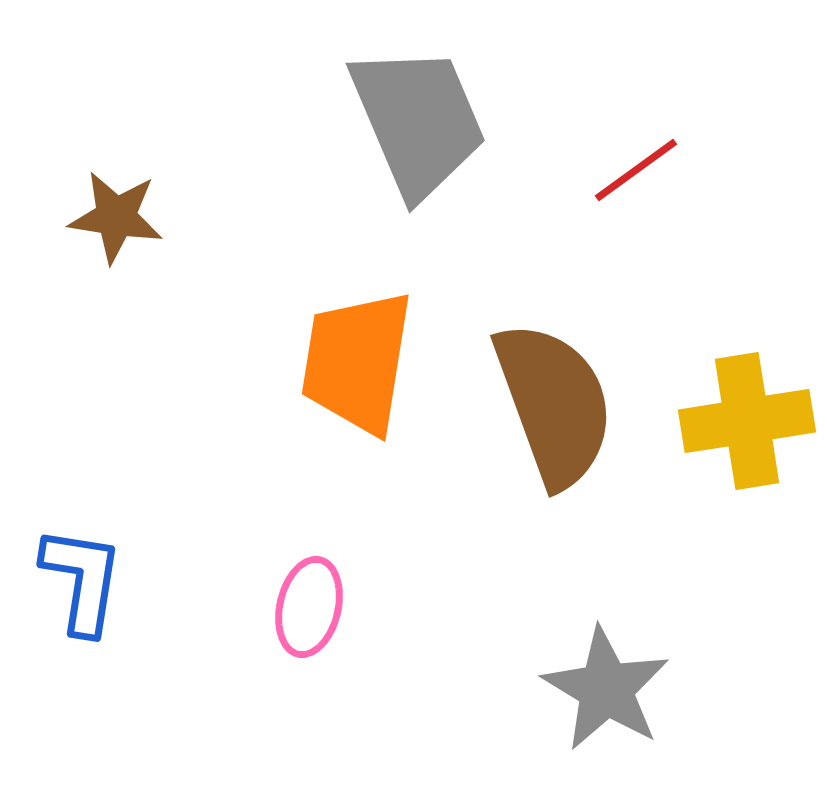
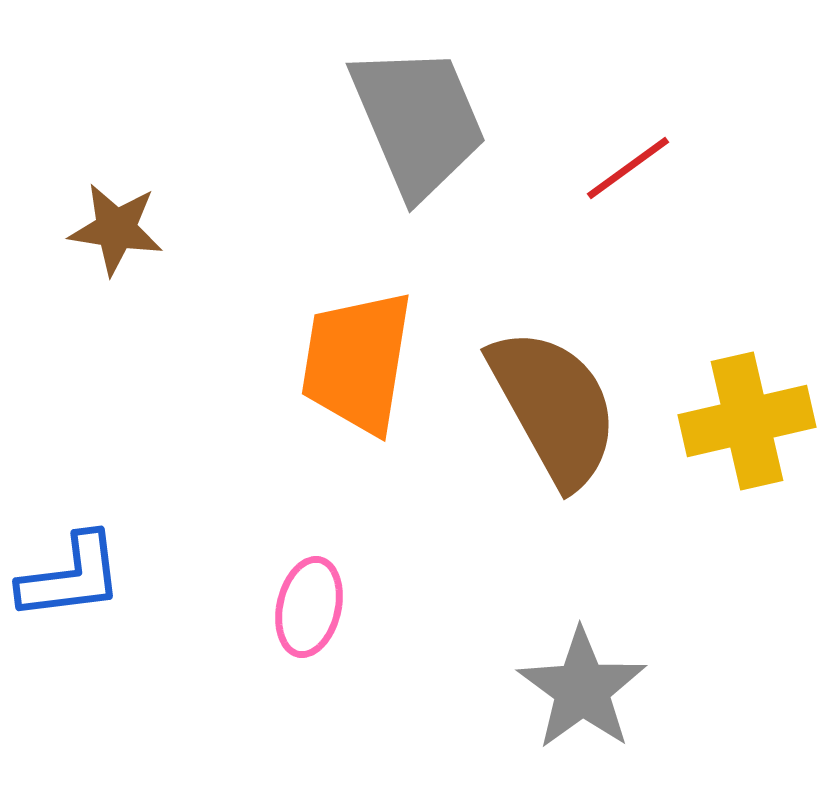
red line: moved 8 px left, 2 px up
brown star: moved 12 px down
brown semicircle: moved 3 px down; rotated 9 degrees counterclockwise
yellow cross: rotated 4 degrees counterclockwise
blue L-shape: moved 11 px left, 3 px up; rotated 74 degrees clockwise
gray star: moved 24 px left; rotated 5 degrees clockwise
